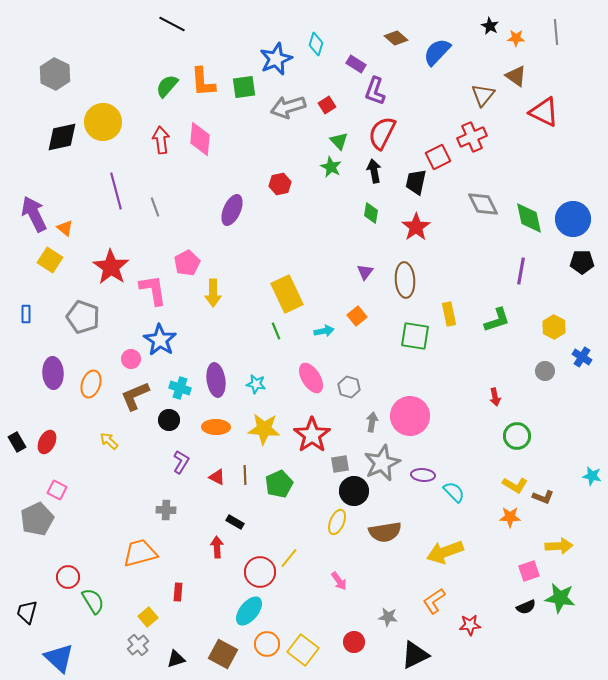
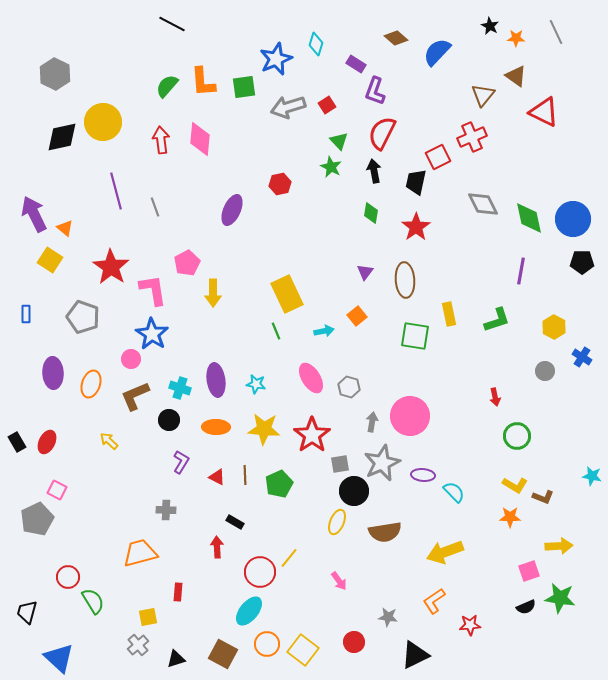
gray line at (556, 32): rotated 20 degrees counterclockwise
blue star at (160, 340): moved 8 px left, 6 px up
yellow square at (148, 617): rotated 30 degrees clockwise
